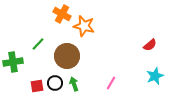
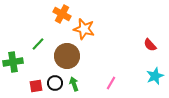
orange star: moved 3 px down
red semicircle: rotated 88 degrees clockwise
red square: moved 1 px left
